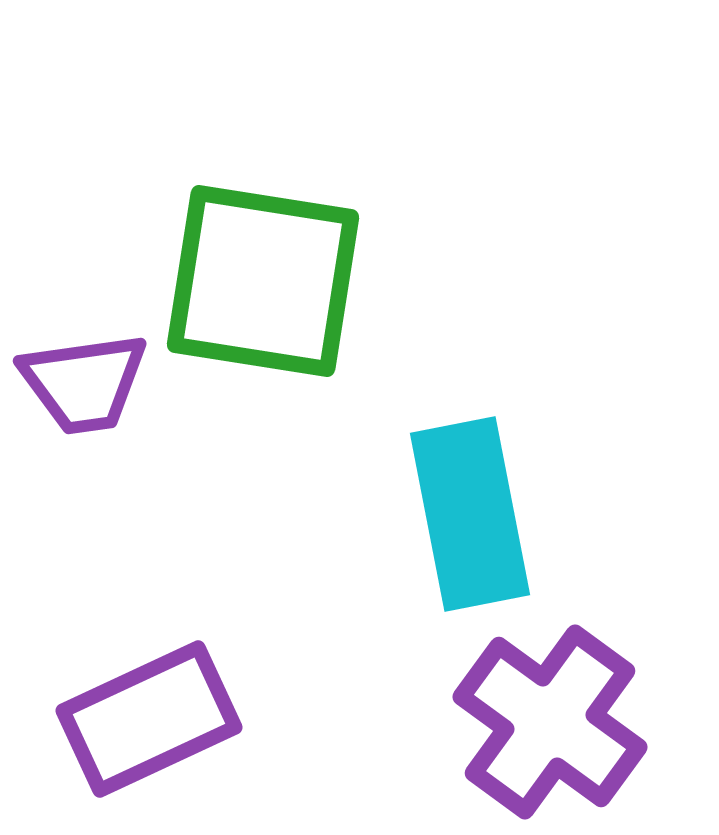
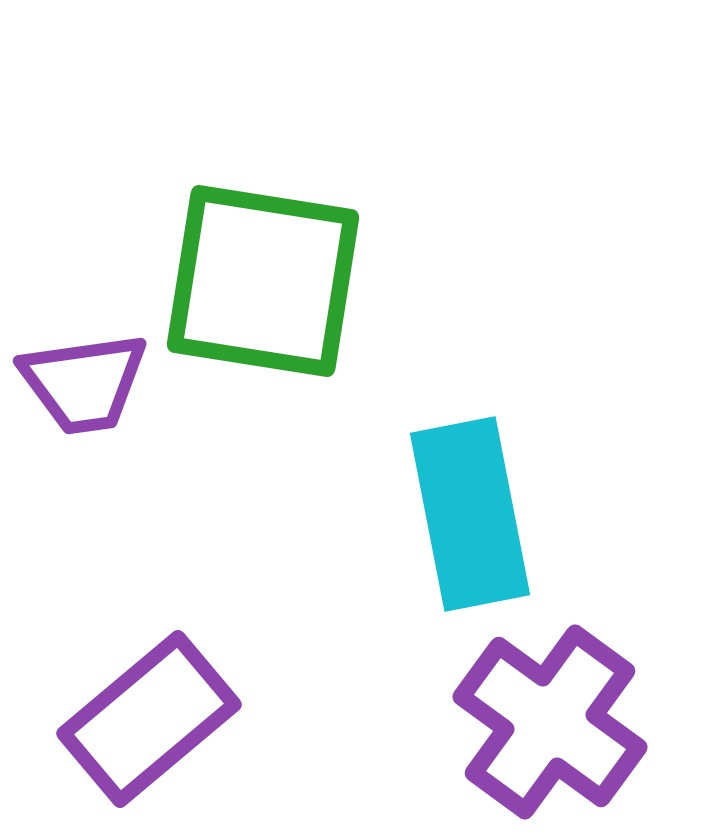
purple rectangle: rotated 15 degrees counterclockwise
